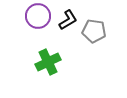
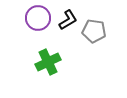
purple circle: moved 2 px down
